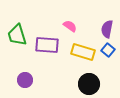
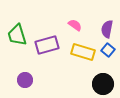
pink semicircle: moved 5 px right, 1 px up
purple rectangle: rotated 20 degrees counterclockwise
black circle: moved 14 px right
